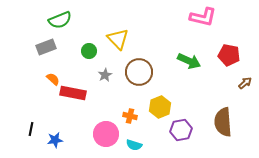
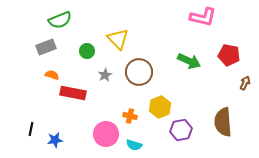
green circle: moved 2 px left
orange semicircle: moved 1 px left, 4 px up; rotated 24 degrees counterclockwise
brown arrow: rotated 24 degrees counterclockwise
